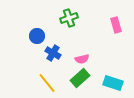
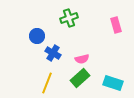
yellow line: rotated 60 degrees clockwise
